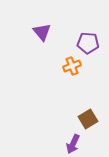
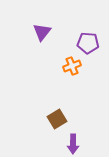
purple triangle: rotated 18 degrees clockwise
brown square: moved 31 px left
purple arrow: rotated 24 degrees counterclockwise
